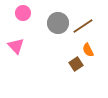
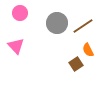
pink circle: moved 3 px left
gray circle: moved 1 px left
